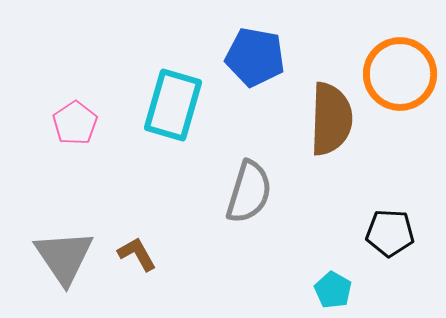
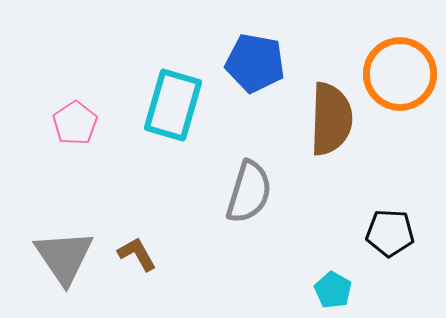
blue pentagon: moved 6 px down
